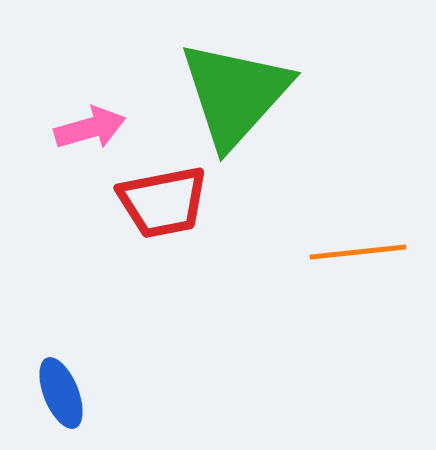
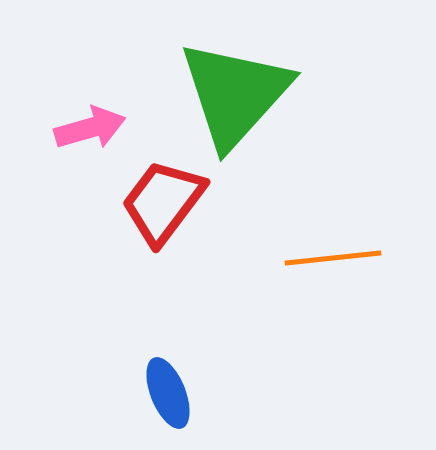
red trapezoid: rotated 138 degrees clockwise
orange line: moved 25 px left, 6 px down
blue ellipse: moved 107 px right
